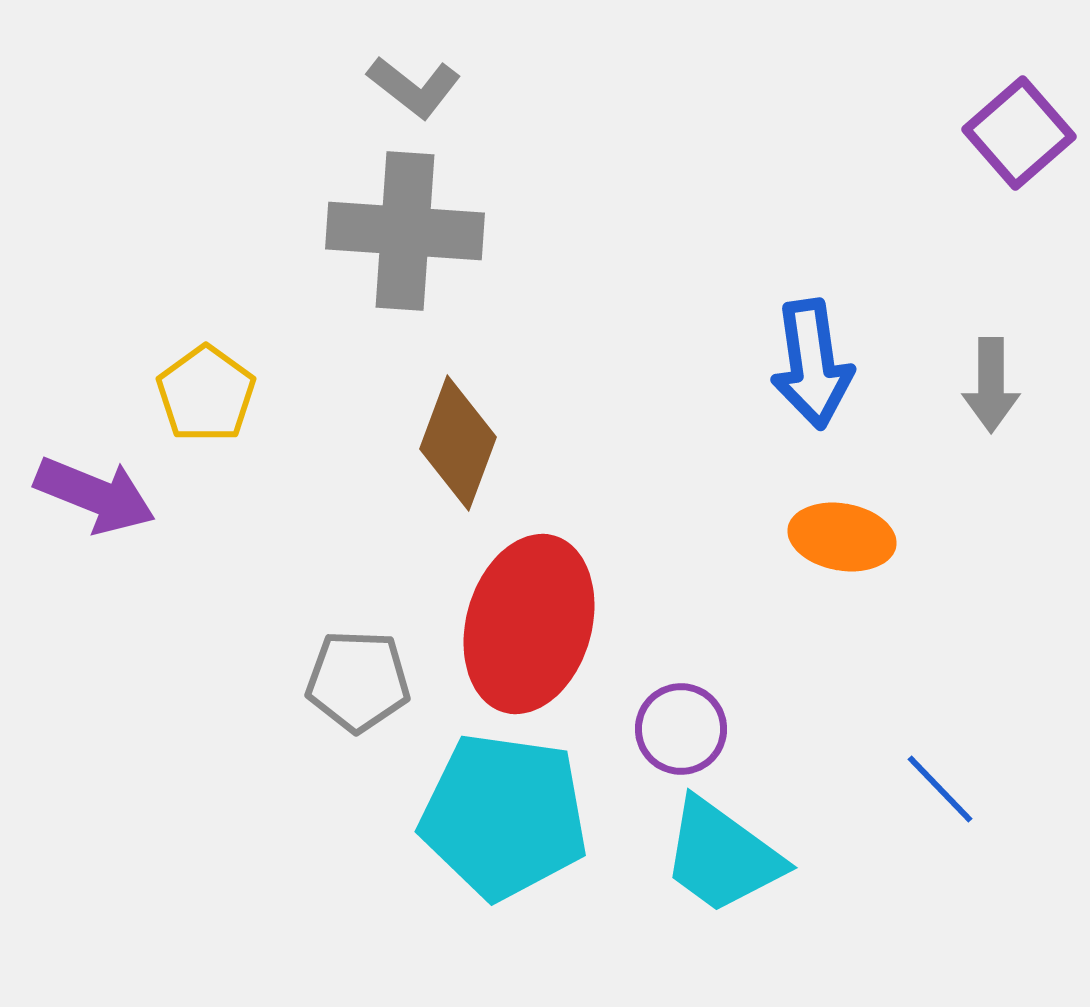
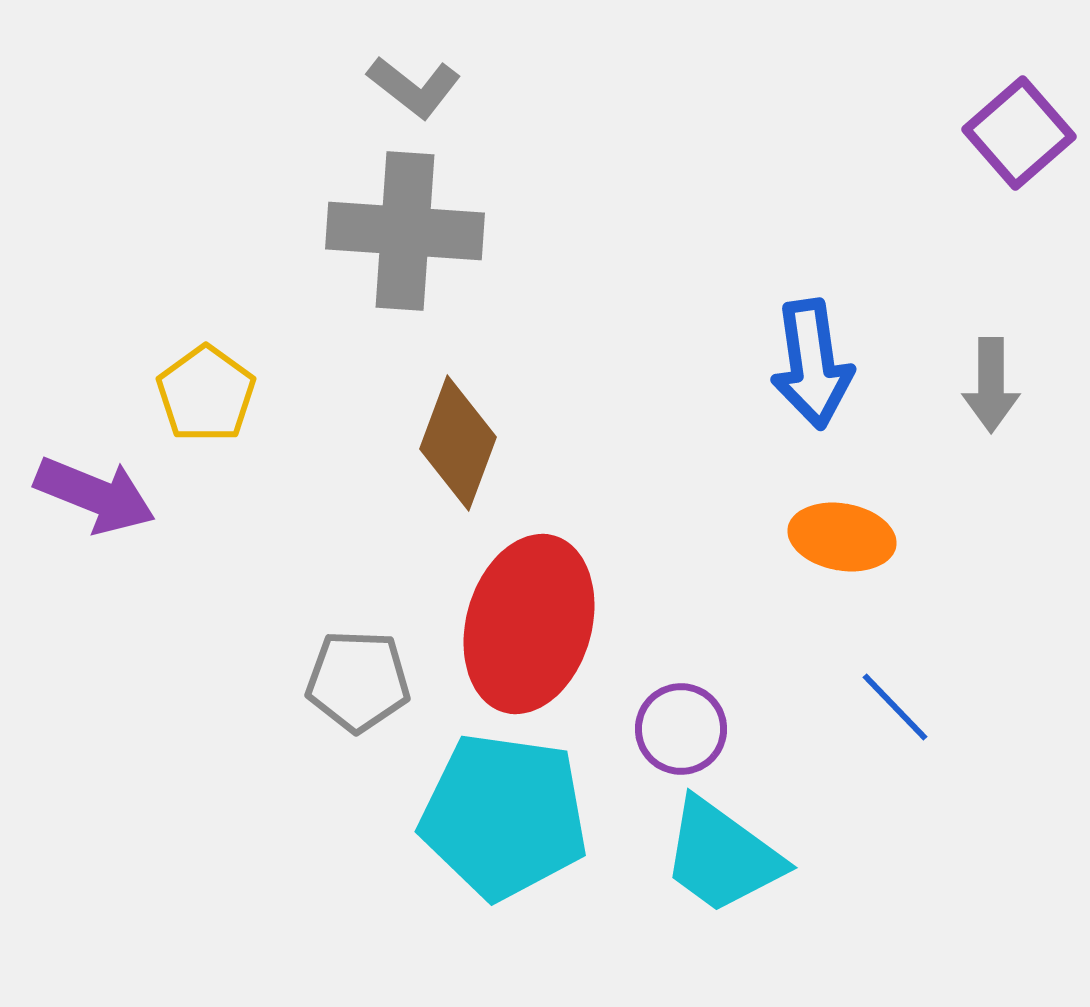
blue line: moved 45 px left, 82 px up
